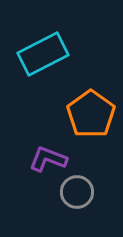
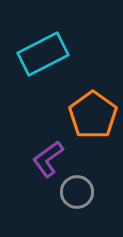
orange pentagon: moved 2 px right, 1 px down
purple L-shape: rotated 57 degrees counterclockwise
